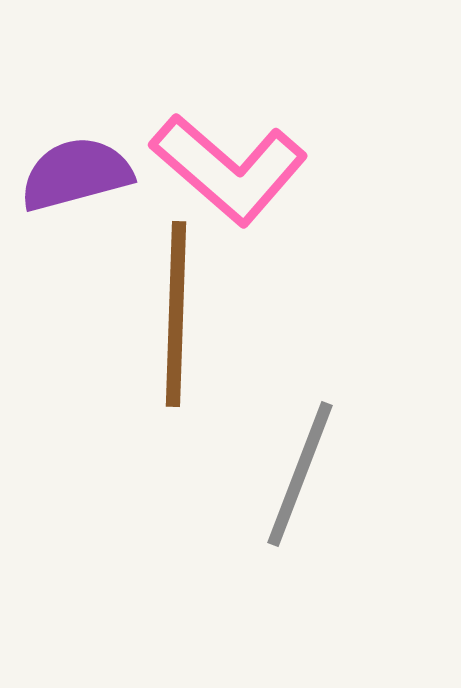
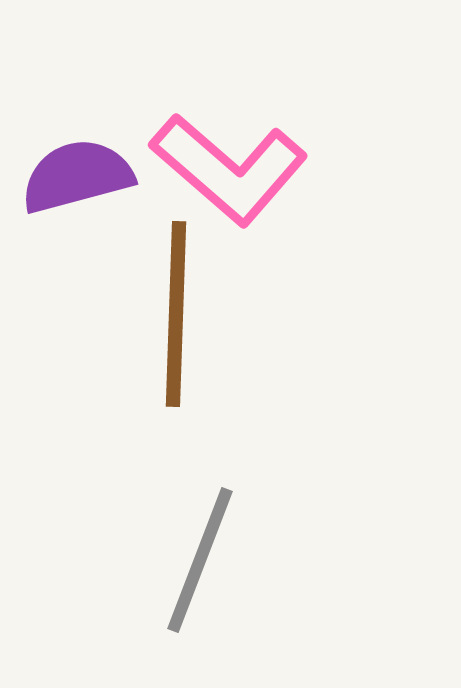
purple semicircle: moved 1 px right, 2 px down
gray line: moved 100 px left, 86 px down
